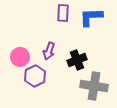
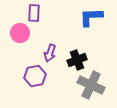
purple rectangle: moved 29 px left
purple arrow: moved 1 px right, 2 px down
pink circle: moved 24 px up
purple hexagon: rotated 15 degrees clockwise
gray cross: moved 3 px left, 1 px up; rotated 16 degrees clockwise
